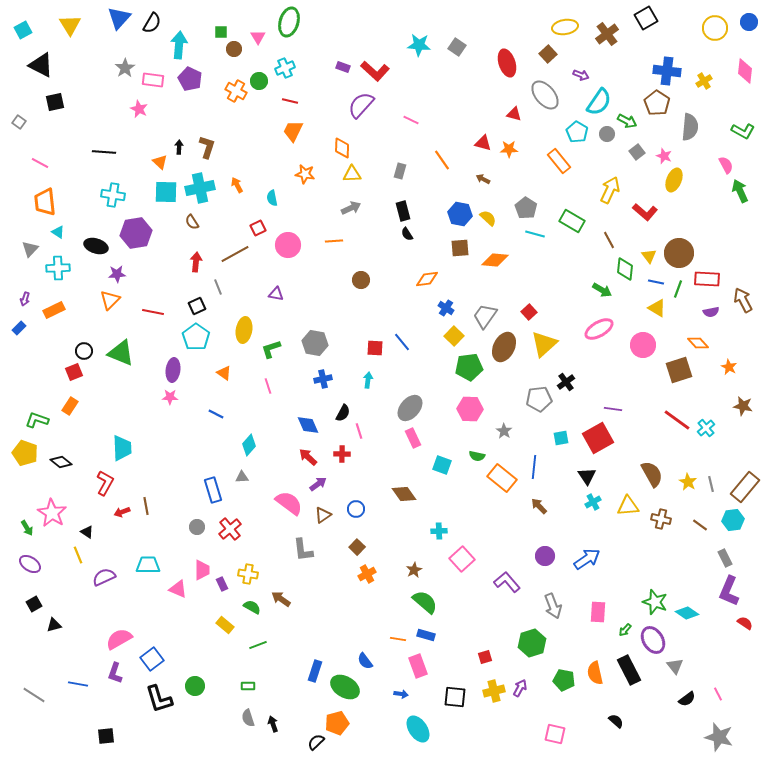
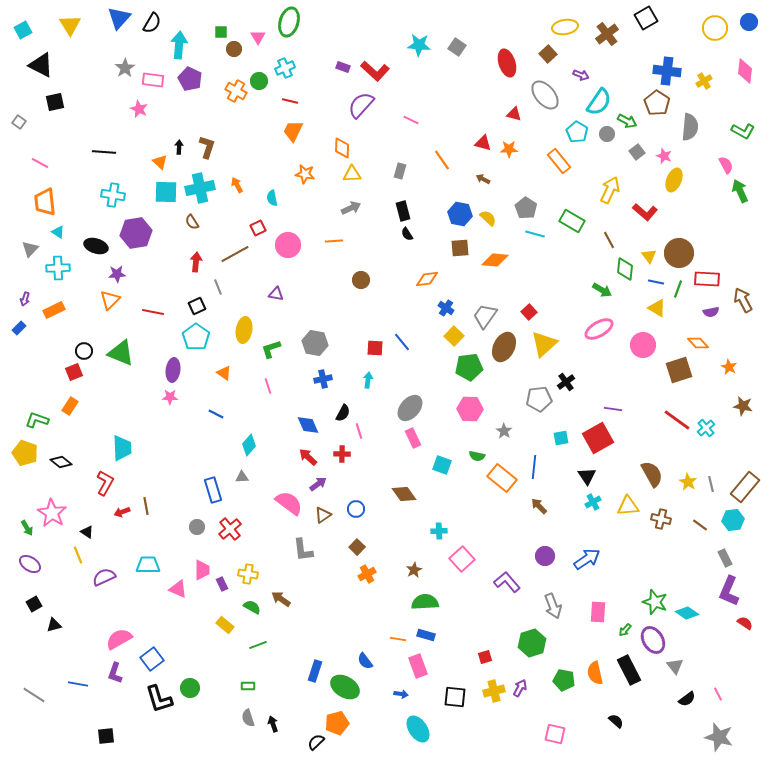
green semicircle at (425, 602): rotated 44 degrees counterclockwise
green circle at (195, 686): moved 5 px left, 2 px down
